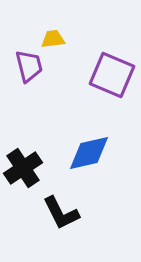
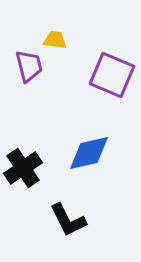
yellow trapezoid: moved 2 px right, 1 px down; rotated 15 degrees clockwise
black L-shape: moved 7 px right, 7 px down
